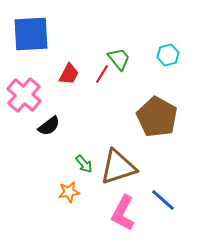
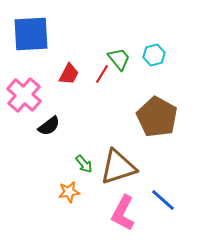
cyan hexagon: moved 14 px left
